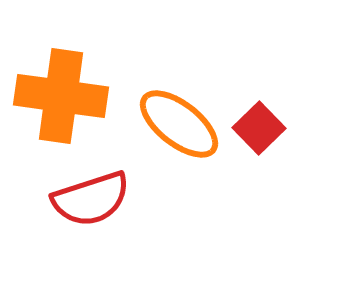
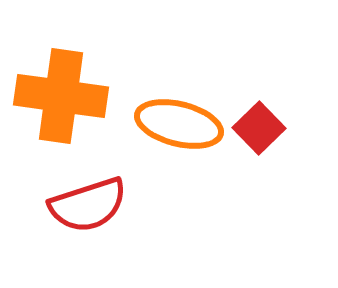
orange ellipse: rotated 24 degrees counterclockwise
red semicircle: moved 3 px left, 6 px down
